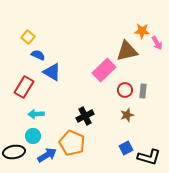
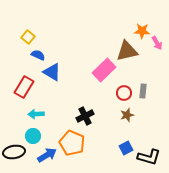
red circle: moved 1 px left, 3 px down
